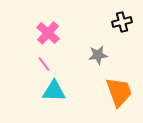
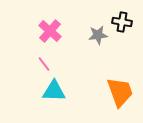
black cross: rotated 24 degrees clockwise
pink cross: moved 2 px right, 2 px up
gray star: moved 20 px up
orange trapezoid: moved 1 px right
